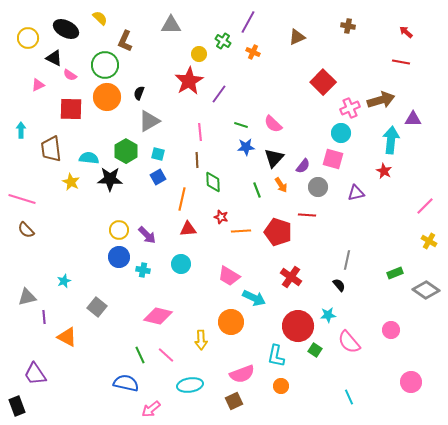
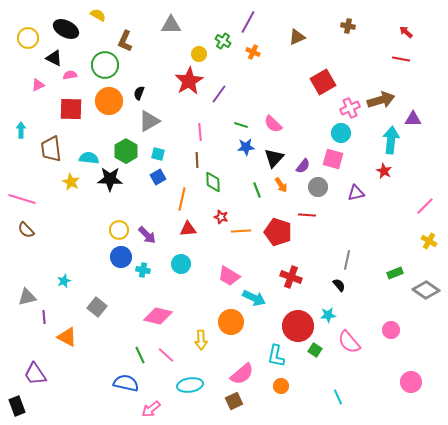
yellow semicircle at (100, 18): moved 2 px left, 3 px up; rotated 14 degrees counterclockwise
red line at (401, 62): moved 3 px up
pink semicircle at (70, 75): rotated 136 degrees clockwise
red square at (323, 82): rotated 15 degrees clockwise
orange circle at (107, 97): moved 2 px right, 4 px down
blue circle at (119, 257): moved 2 px right
red cross at (291, 277): rotated 15 degrees counterclockwise
pink semicircle at (242, 374): rotated 20 degrees counterclockwise
cyan line at (349, 397): moved 11 px left
